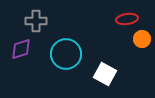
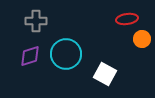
purple diamond: moved 9 px right, 7 px down
